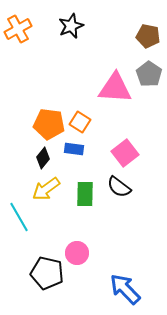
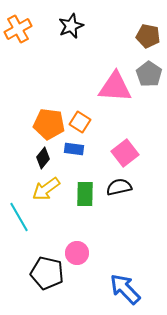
pink triangle: moved 1 px up
black semicircle: rotated 130 degrees clockwise
